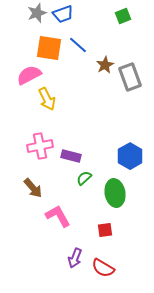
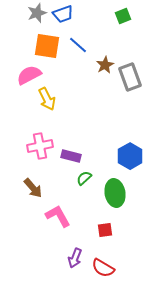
orange square: moved 2 px left, 2 px up
